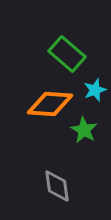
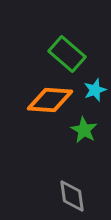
orange diamond: moved 4 px up
gray diamond: moved 15 px right, 10 px down
